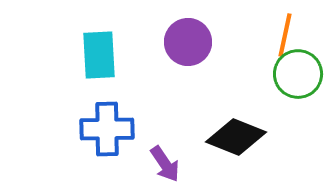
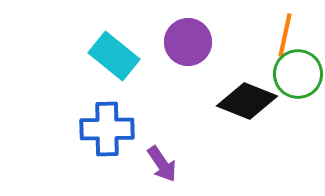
cyan rectangle: moved 15 px right, 1 px down; rotated 48 degrees counterclockwise
black diamond: moved 11 px right, 36 px up
purple arrow: moved 3 px left
